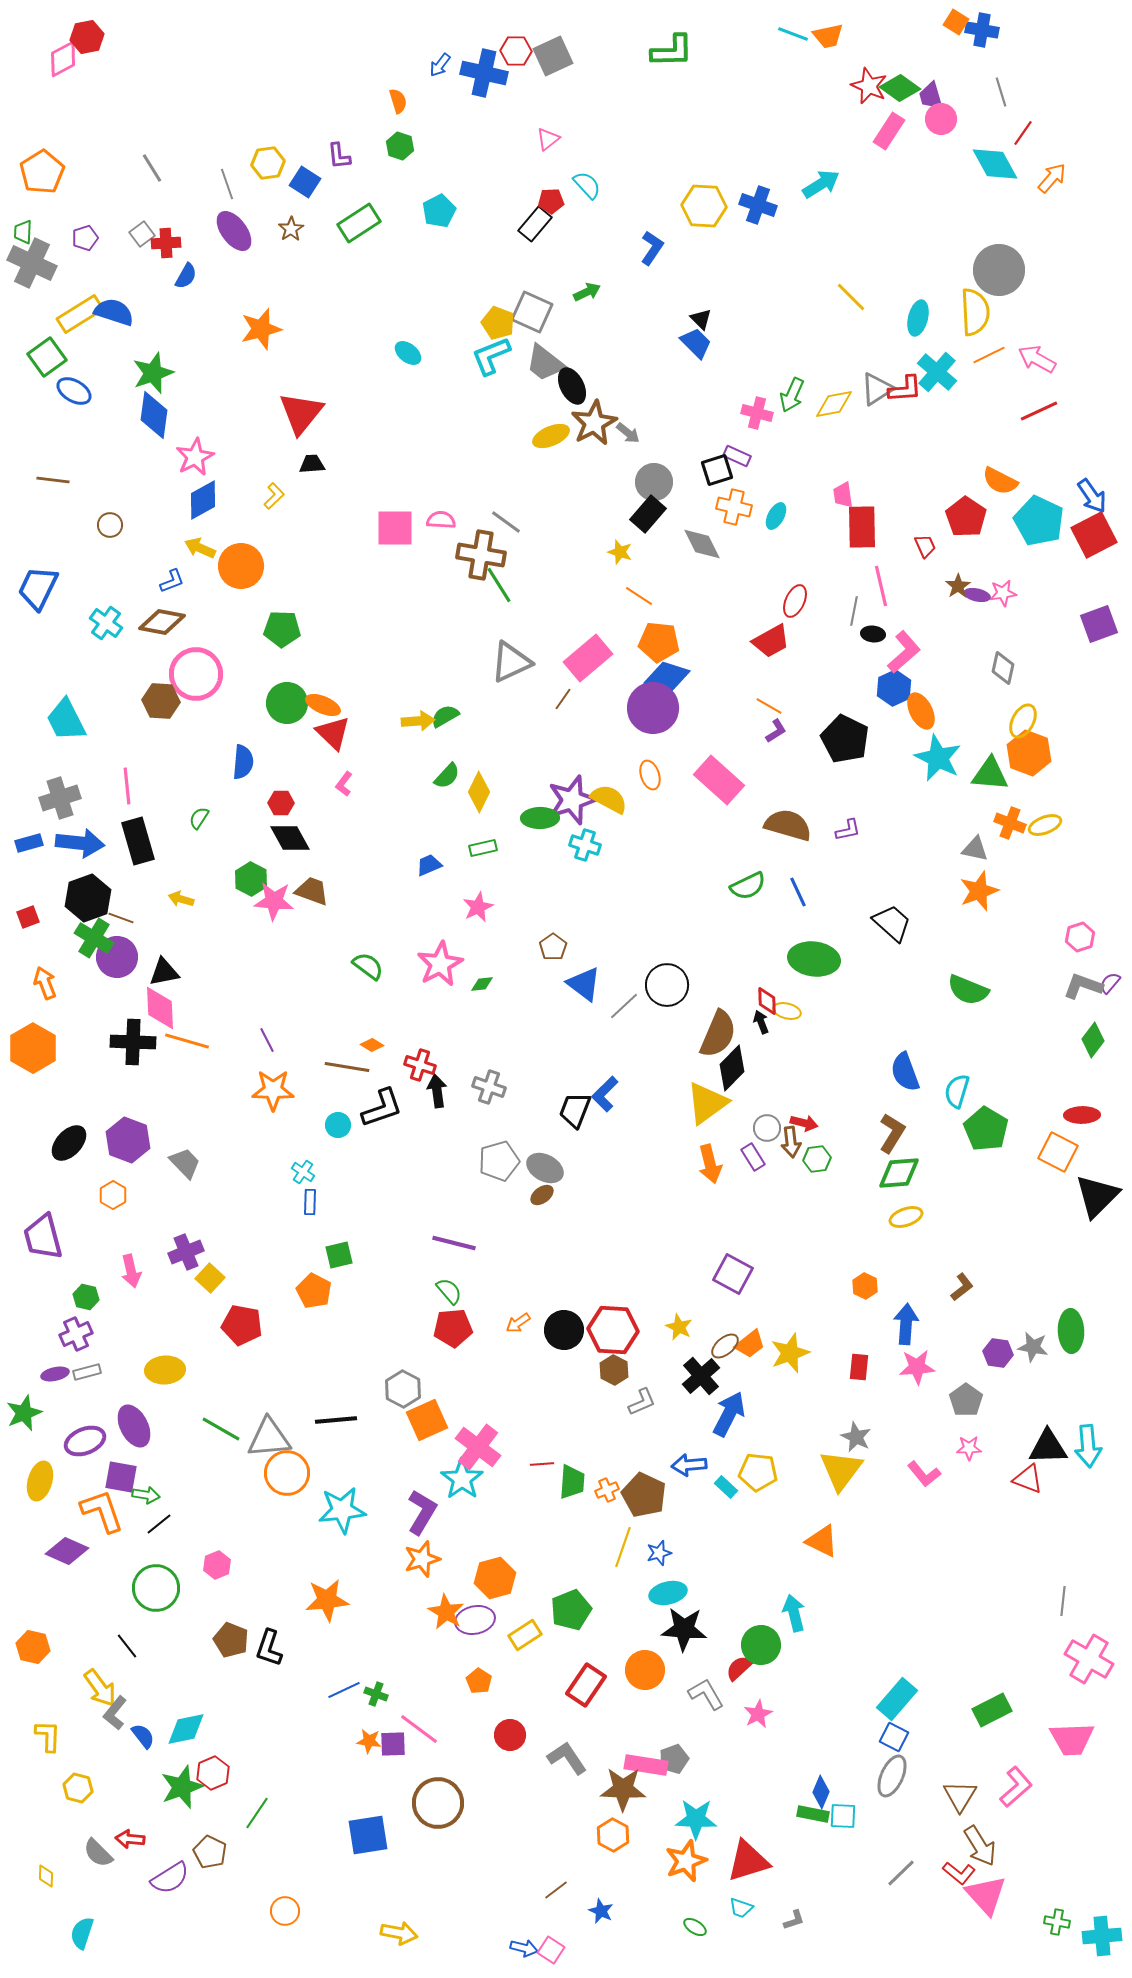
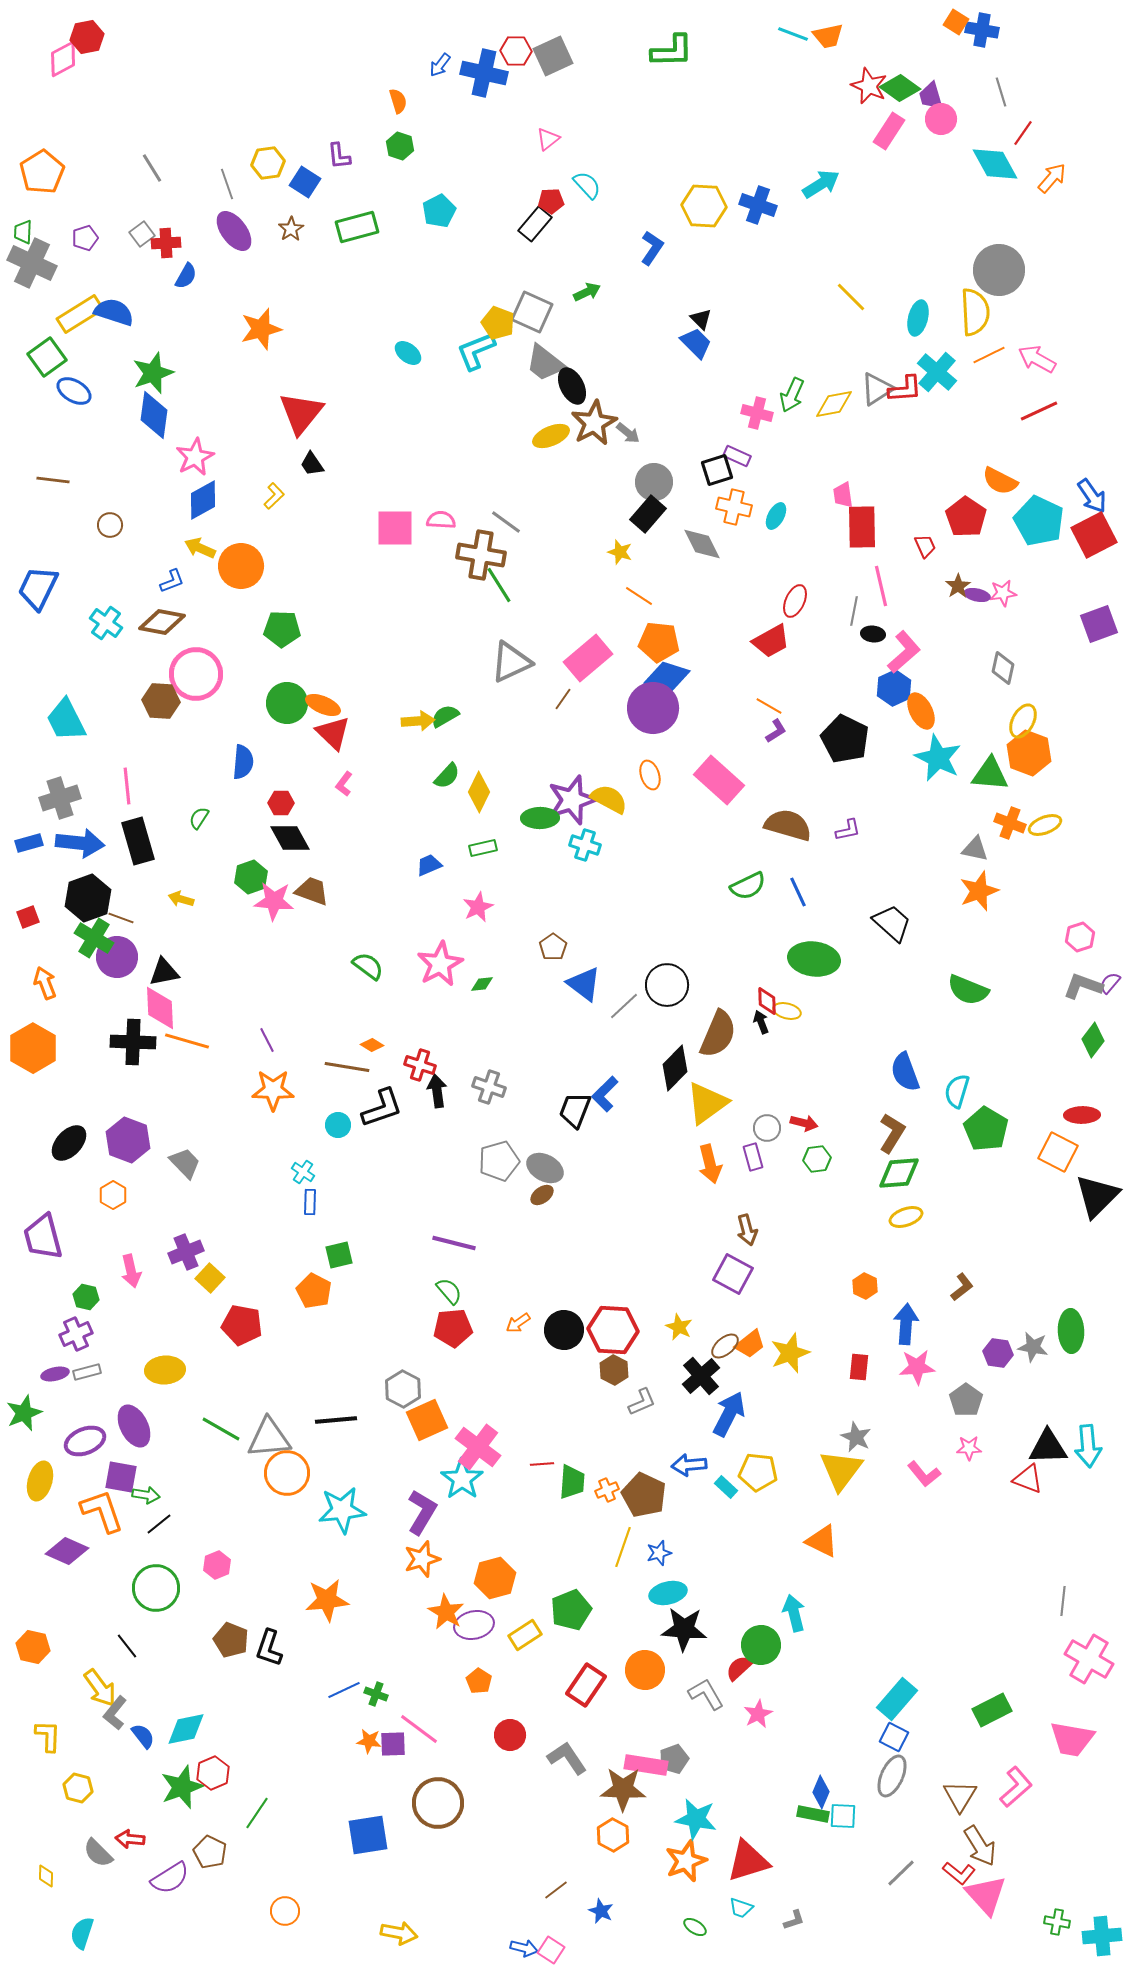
green rectangle at (359, 223): moved 2 px left, 4 px down; rotated 18 degrees clockwise
cyan L-shape at (491, 356): moved 15 px left, 5 px up
black trapezoid at (312, 464): rotated 120 degrees counterclockwise
green hexagon at (251, 879): moved 2 px up; rotated 12 degrees clockwise
black diamond at (732, 1068): moved 57 px left
brown arrow at (791, 1142): moved 44 px left, 88 px down; rotated 8 degrees counterclockwise
purple rectangle at (753, 1157): rotated 16 degrees clockwise
purple ellipse at (475, 1620): moved 1 px left, 5 px down
pink trapezoid at (1072, 1739): rotated 12 degrees clockwise
cyan star at (696, 1819): rotated 9 degrees clockwise
